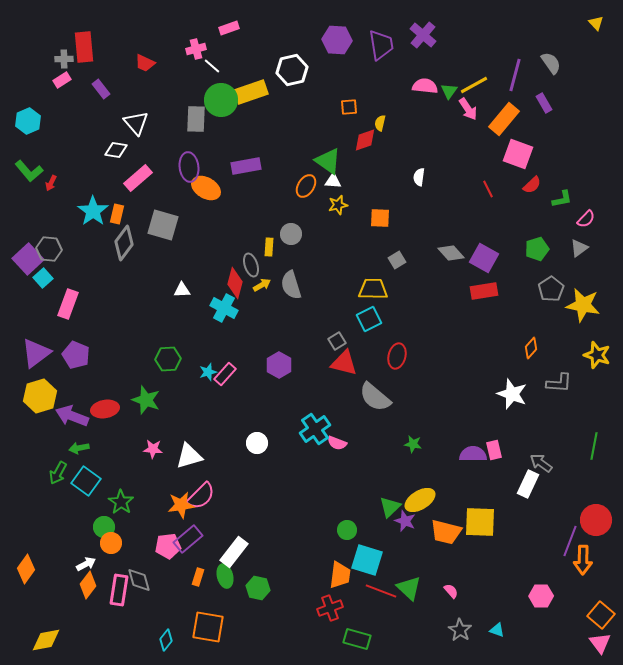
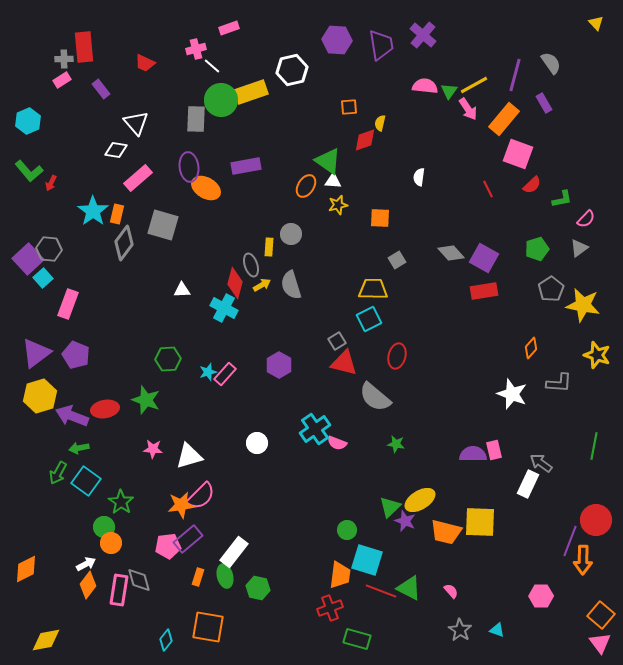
green star at (413, 444): moved 17 px left
orange diamond at (26, 569): rotated 28 degrees clockwise
green triangle at (409, 588): rotated 16 degrees counterclockwise
